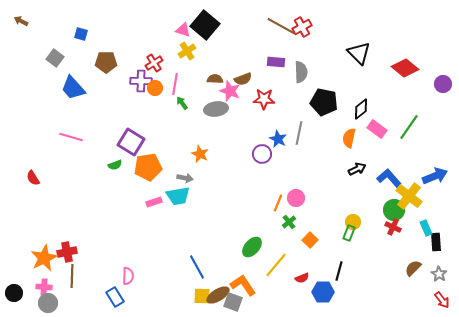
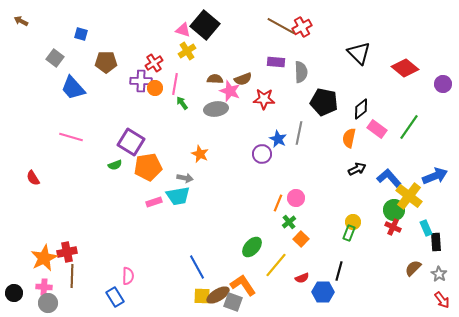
orange square at (310, 240): moved 9 px left, 1 px up
